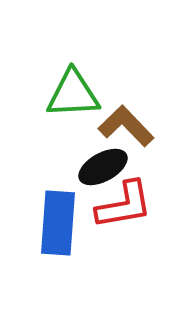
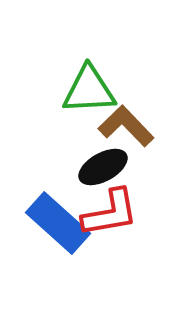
green triangle: moved 16 px right, 4 px up
red L-shape: moved 14 px left, 8 px down
blue rectangle: rotated 52 degrees counterclockwise
